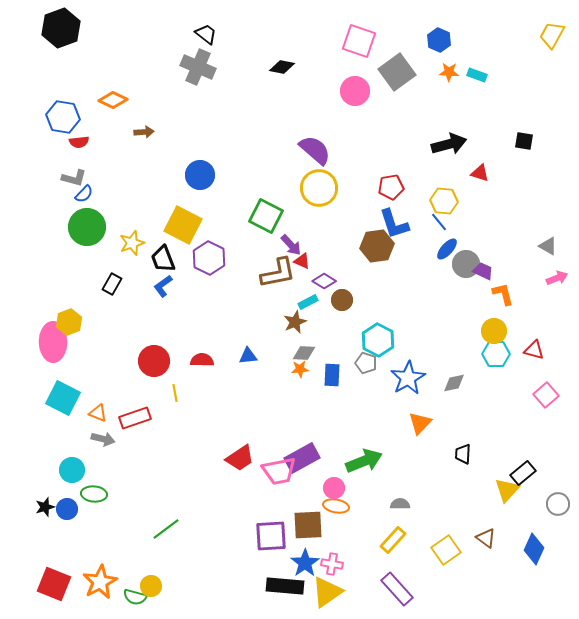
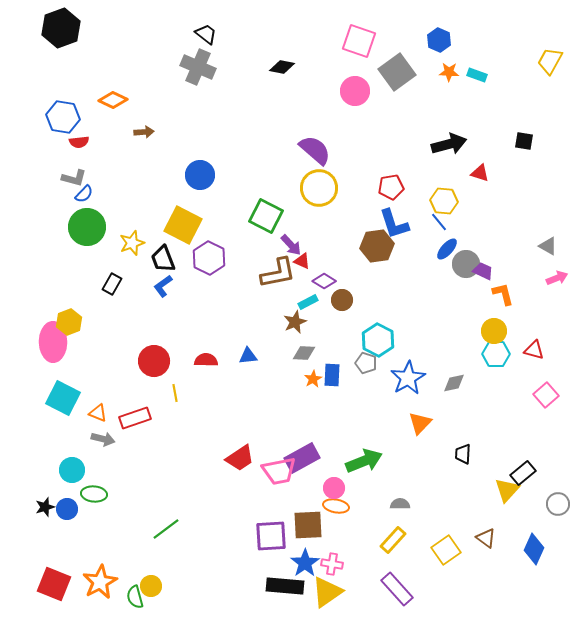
yellow trapezoid at (552, 35): moved 2 px left, 26 px down
red semicircle at (202, 360): moved 4 px right
orange star at (300, 369): moved 13 px right, 10 px down; rotated 24 degrees counterclockwise
green semicircle at (135, 597): rotated 60 degrees clockwise
